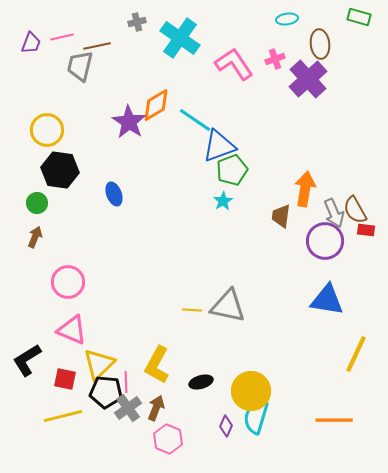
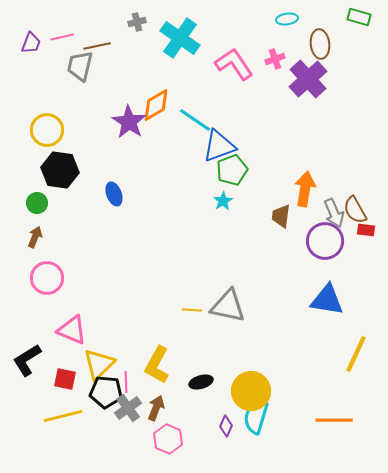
pink circle at (68, 282): moved 21 px left, 4 px up
